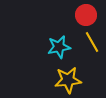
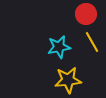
red circle: moved 1 px up
